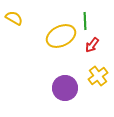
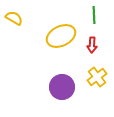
green line: moved 9 px right, 6 px up
red arrow: rotated 35 degrees counterclockwise
yellow cross: moved 1 px left, 1 px down
purple circle: moved 3 px left, 1 px up
